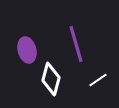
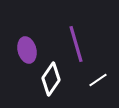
white diamond: rotated 20 degrees clockwise
